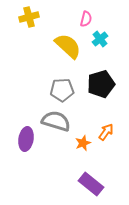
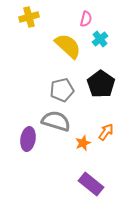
black pentagon: rotated 20 degrees counterclockwise
gray pentagon: rotated 10 degrees counterclockwise
purple ellipse: moved 2 px right
